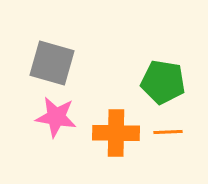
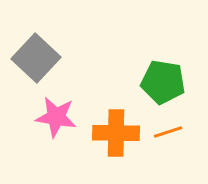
gray square: moved 16 px left, 5 px up; rotated 27 degrees clockwise
orange line: rotated 16 degrees counterclockwise
